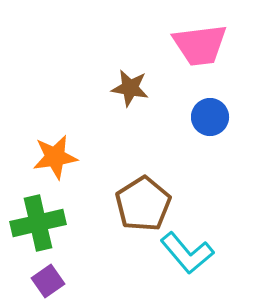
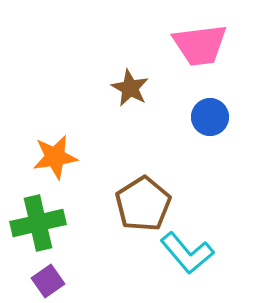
brown star: rotated 18 degrees clockwise
